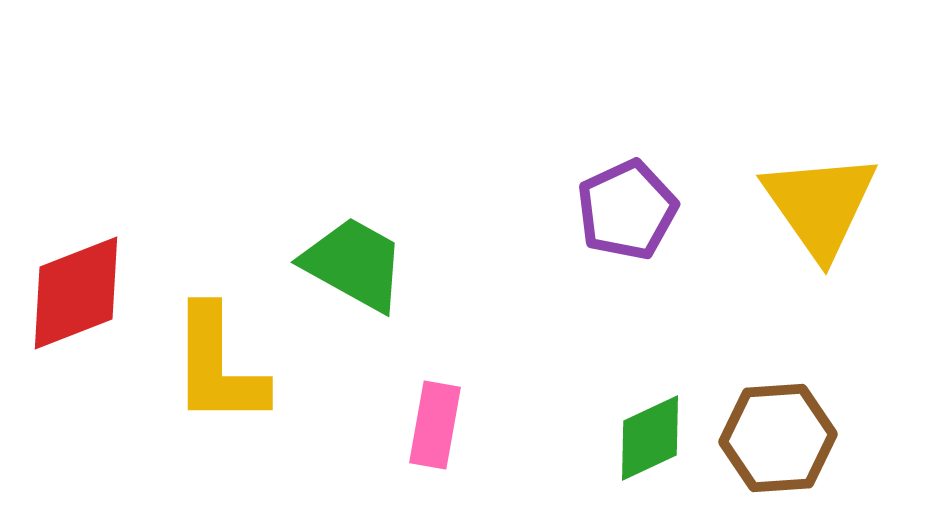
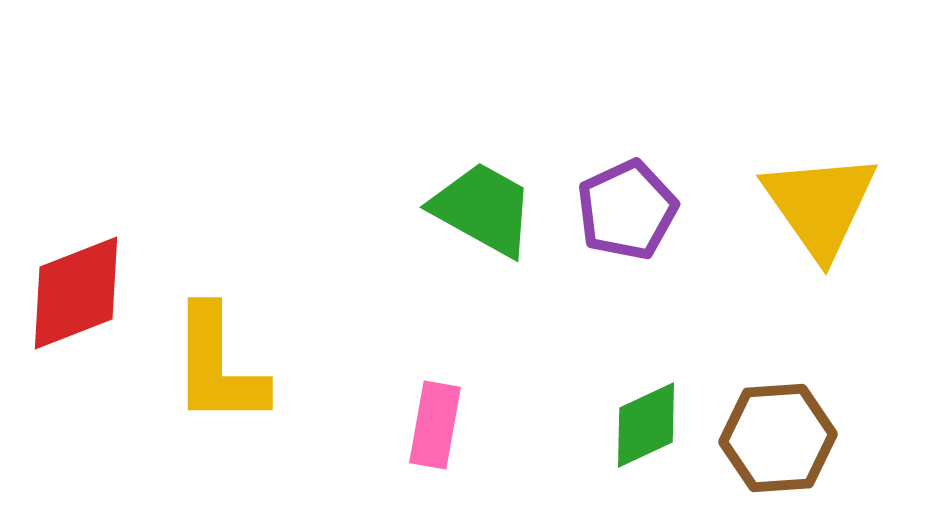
green trapezoid: moved 129 px right, 55 px up
green diamond: moved 4 px left, 13 px up
